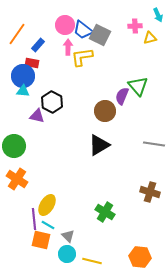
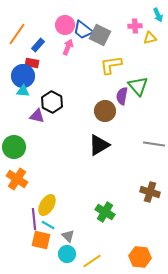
pink arrow: rotated 21 degrees clockwise
yellow L-shape: moved 29 px right, 8 px down
purple semicircle: rotated 12 degrees counterclockwise
green circle: moved 1 px down
yellow line: rotated 48 degrees counterclockwise
